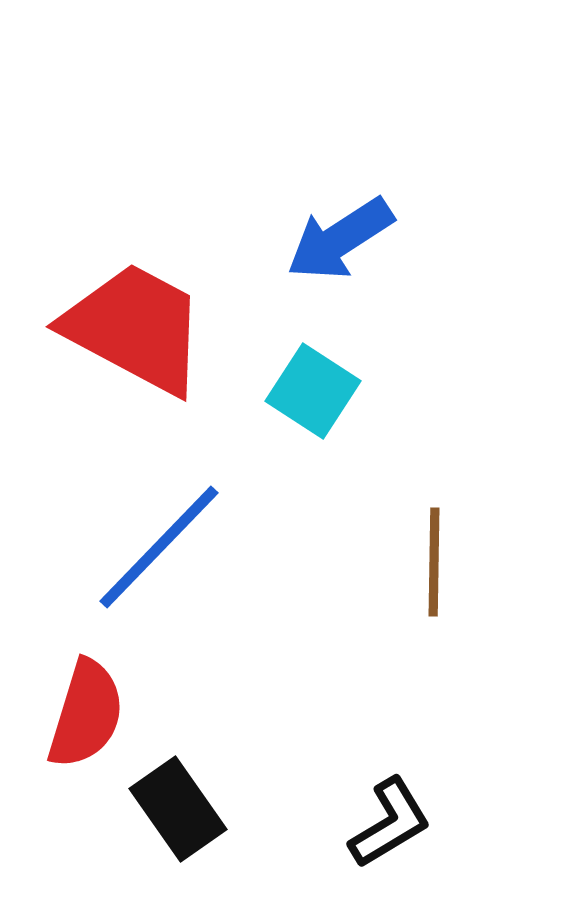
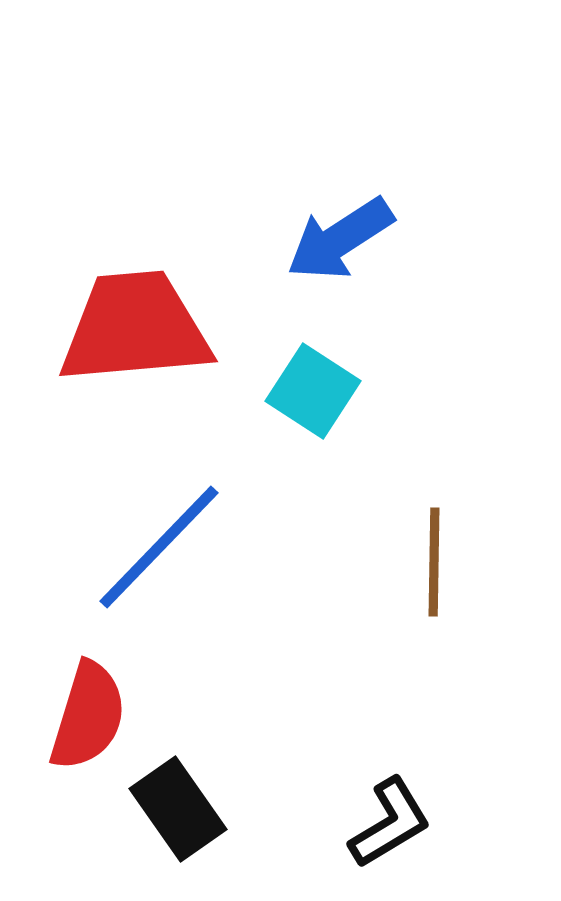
red trapezoid: rotated 33 degrees counterclockwise
red semicircle: moved 2 px right, 2 px down
